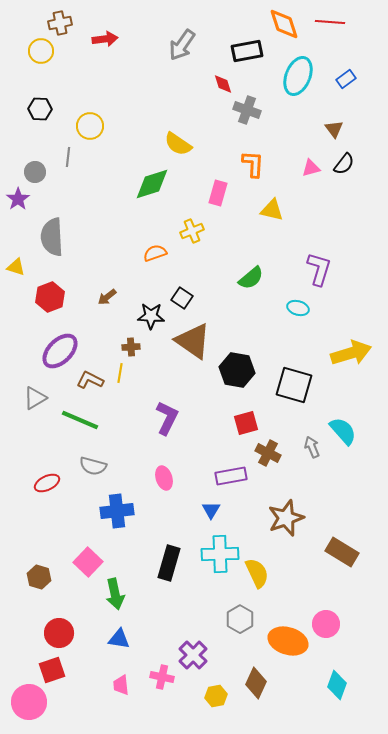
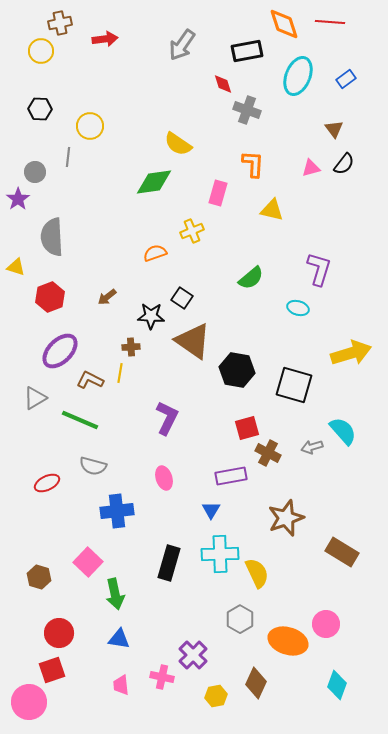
green diamond at (152, 184): moved 2 px right, 2 px up; rotated 9 degrees clockwise
red square at (246, 423): moved 1 px right, 5 px down
gray arrow at (312, 447): rotated 85 degrees counterclockwise
